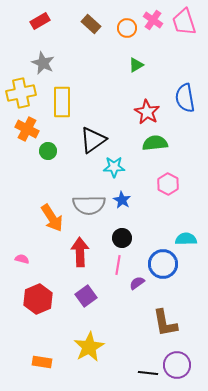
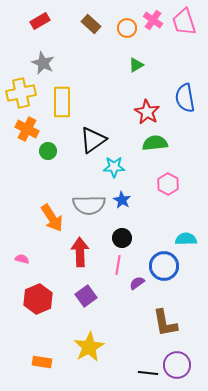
blue circle: moved 1 px right, 2 px down
